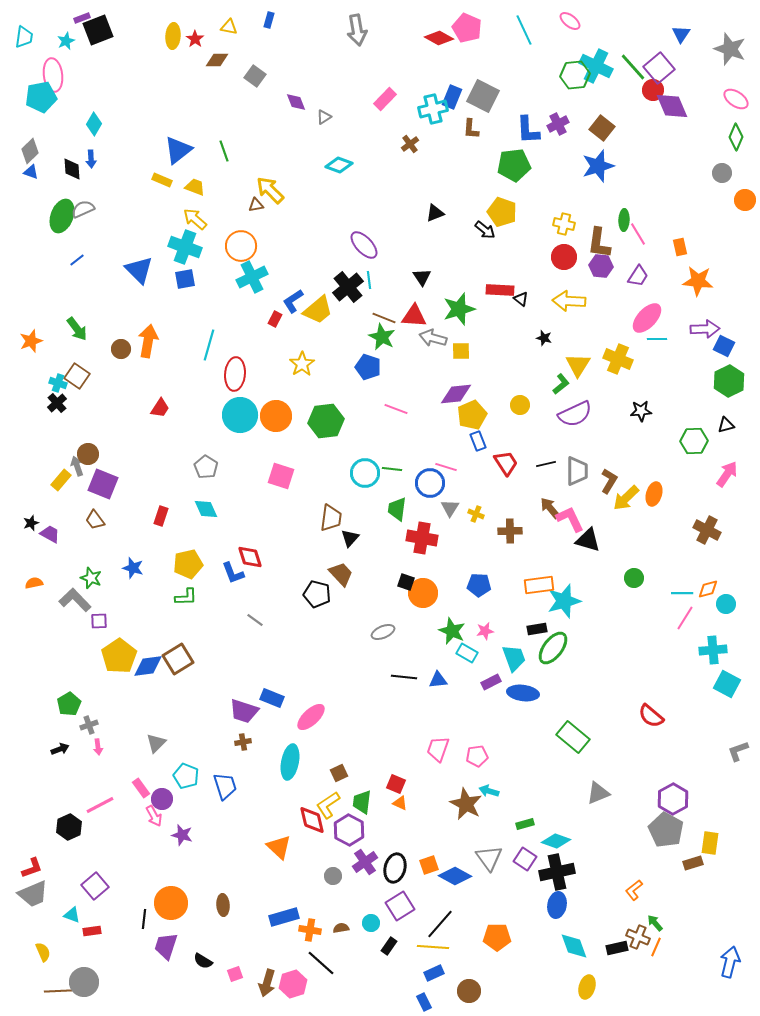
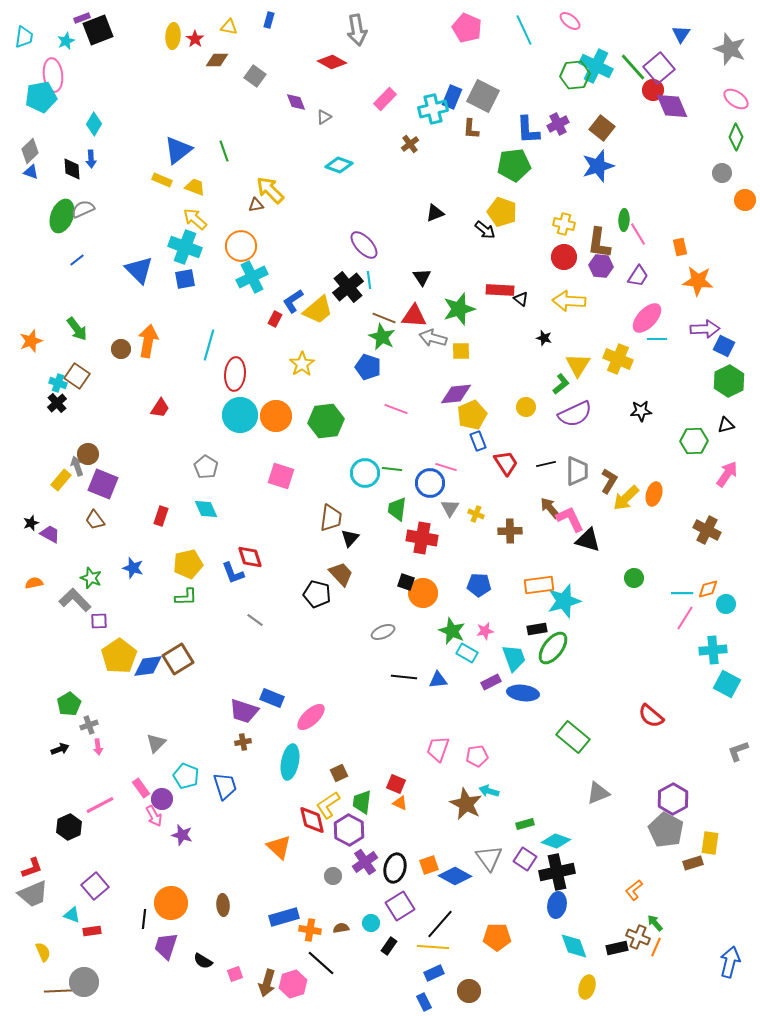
red diamond at (439, 38): moved 107 px left, 24 px down
yellow circle at (520, 405): moved 6 px right, 2 px down
